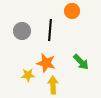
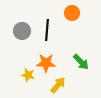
orange circle: moved 2 px down
black line: moved 3 px left
orange star: rotated 12 degrees counterclockwise
yellow star: rotated 16 degrees clockwise
yellow arrow: moved 5 px right; rotated 42 degrees clockwise
